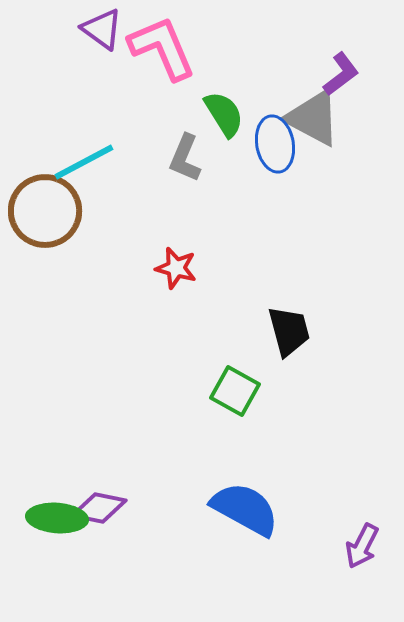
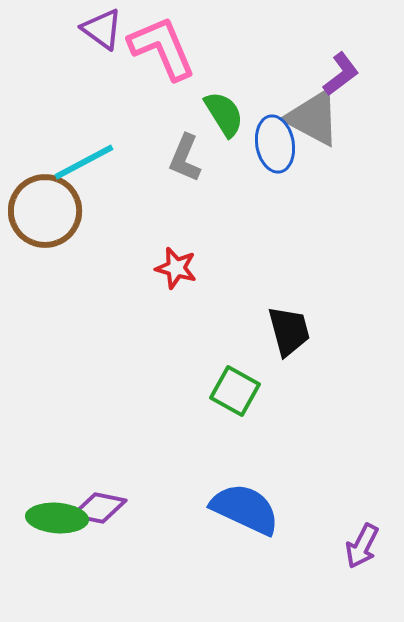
blue semicircle: rotated 4 degrees counterclockwise
